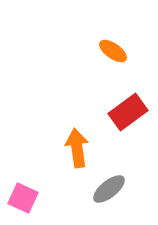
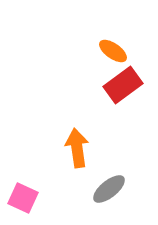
red rectangle: moved 5 px left, 27 px up
